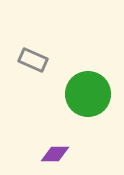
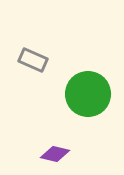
purple diamond: rotated 12 degrees clockwise
